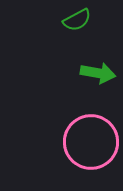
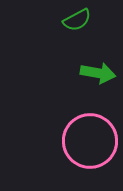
pink circle: moved 1 px left, 1 px up
